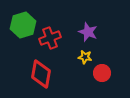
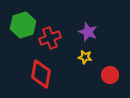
red circle: moved 8 px right, 2 px down
